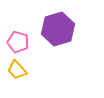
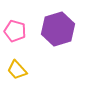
pink pentagon: moved 3 px left, 11 px up
